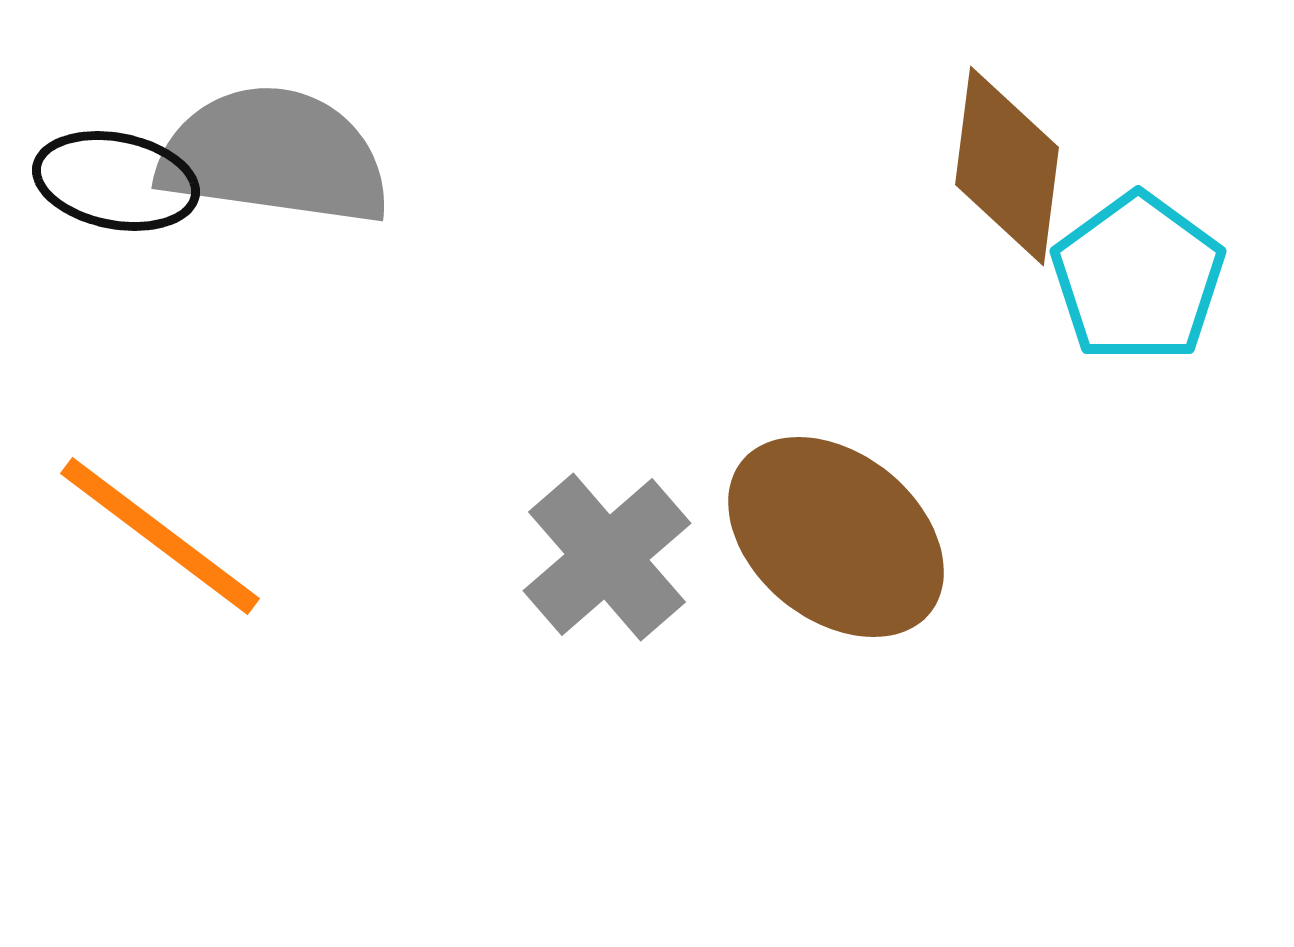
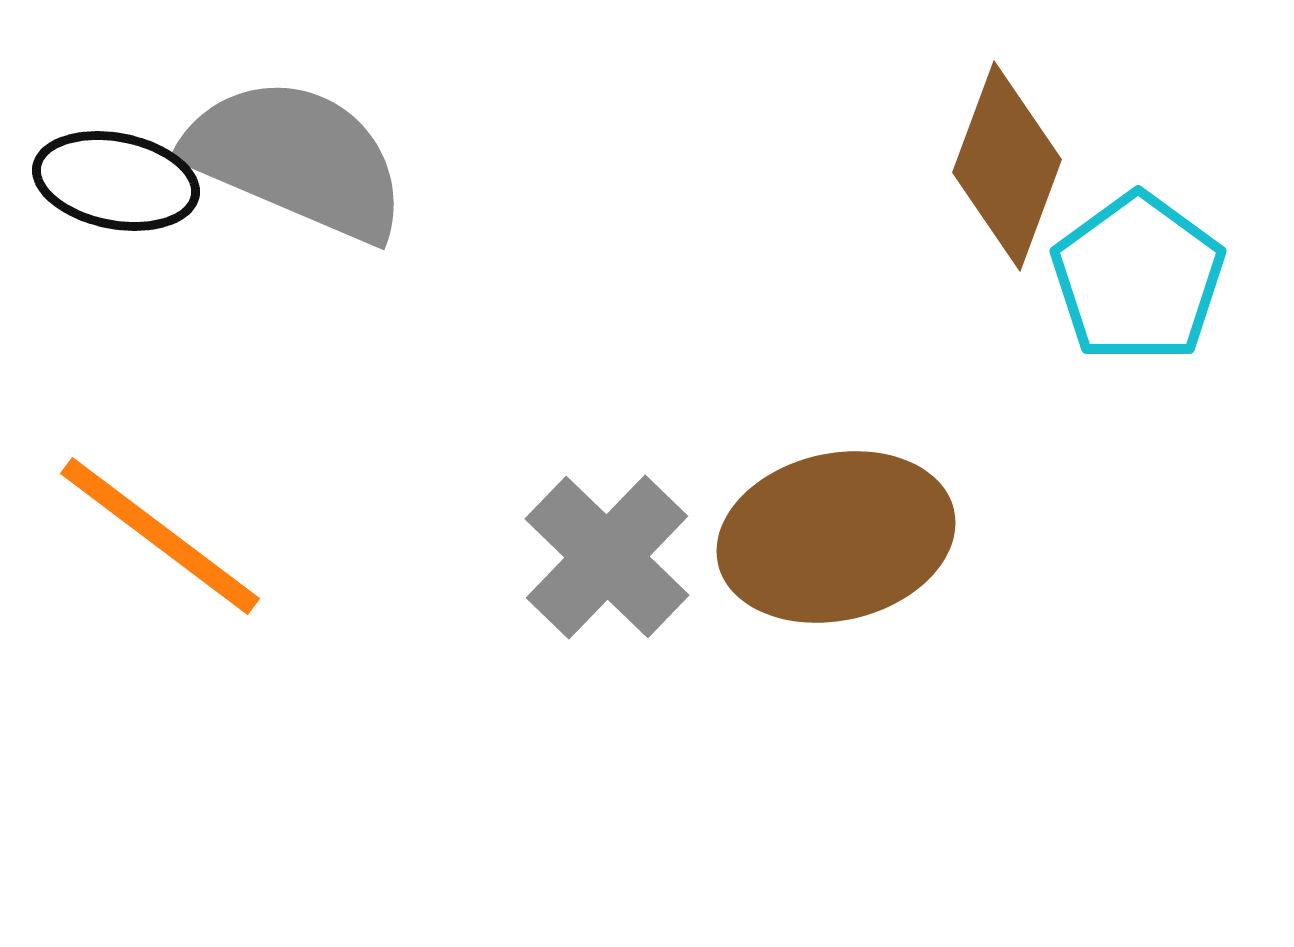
gray semicircle: moved 22 px right, 3 px down; rotated 15 degrees clockwise
brown diamond: rotated 13 degrees clockwise
brown ellipse: rotated 52 degrees counterclockwise
gray cross: rotated 5 degrees counterclockwise
